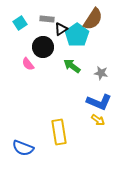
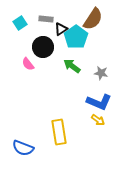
gray rectangle: moved 1 px left
cyan pentagon: moved 1 px left, 2 px down
